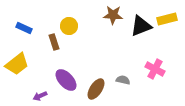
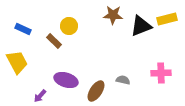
blue rectangle: moved 1 px left, 1 px down
brown rectangle: moved 1 px up; rotated 28 degrees counterclockwise
yellow trapezoid: moved 2 px up; rotated 80 degrees counterclockwise
pink cross: moved 6 px right, 4 px down; rotated 30 degrees counterclockwise
purple ellipse: rotated 30 degrees counterclockwise
brown ellipse: moved 2 px down
purple arrow: rotated 24 degrees counterclockwise
